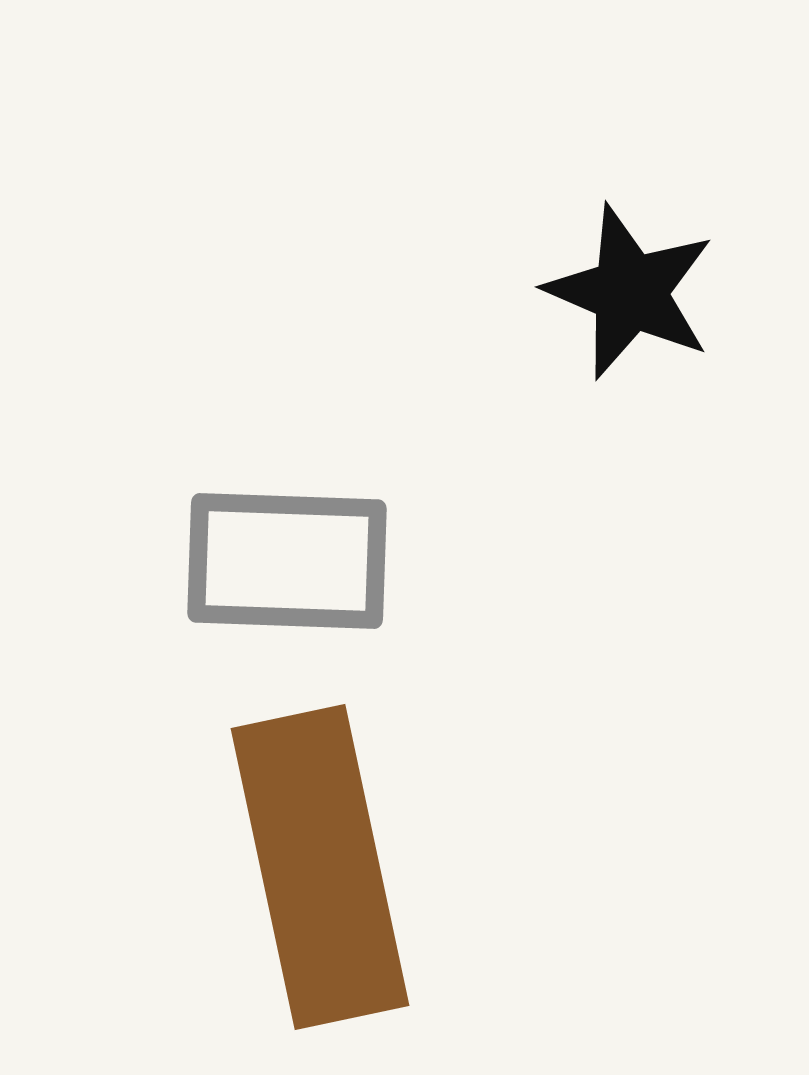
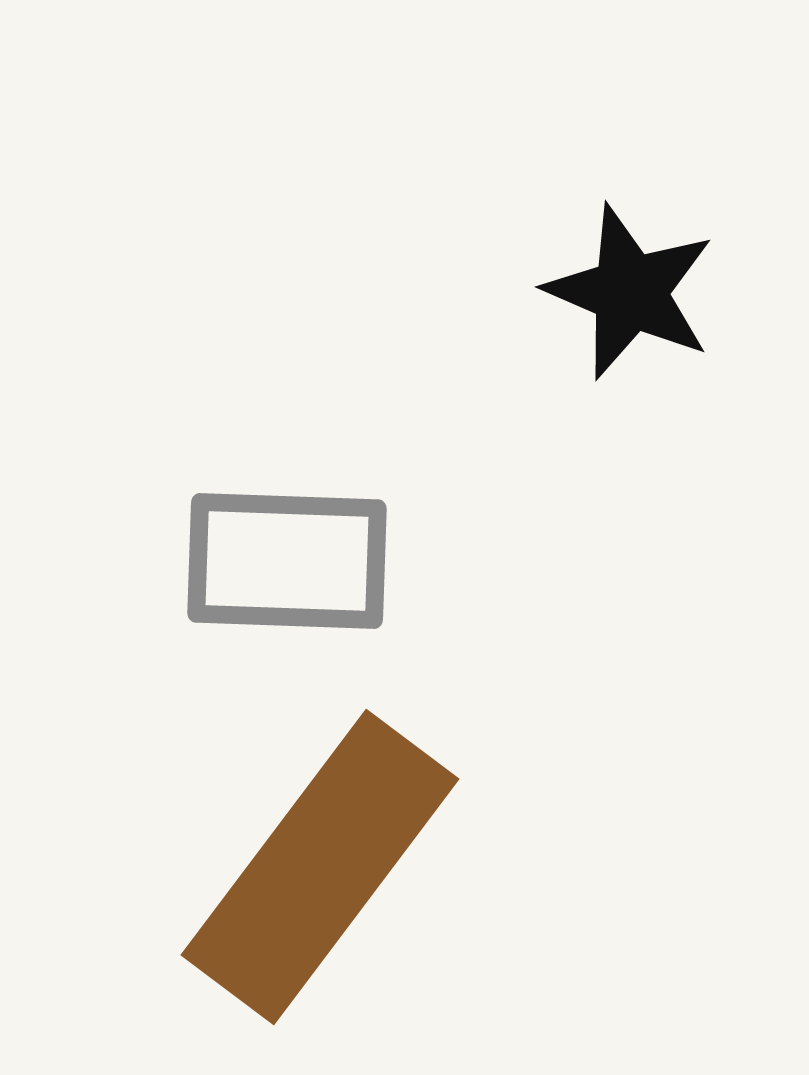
brown rectangle: rotated 49 degrees clockwise
